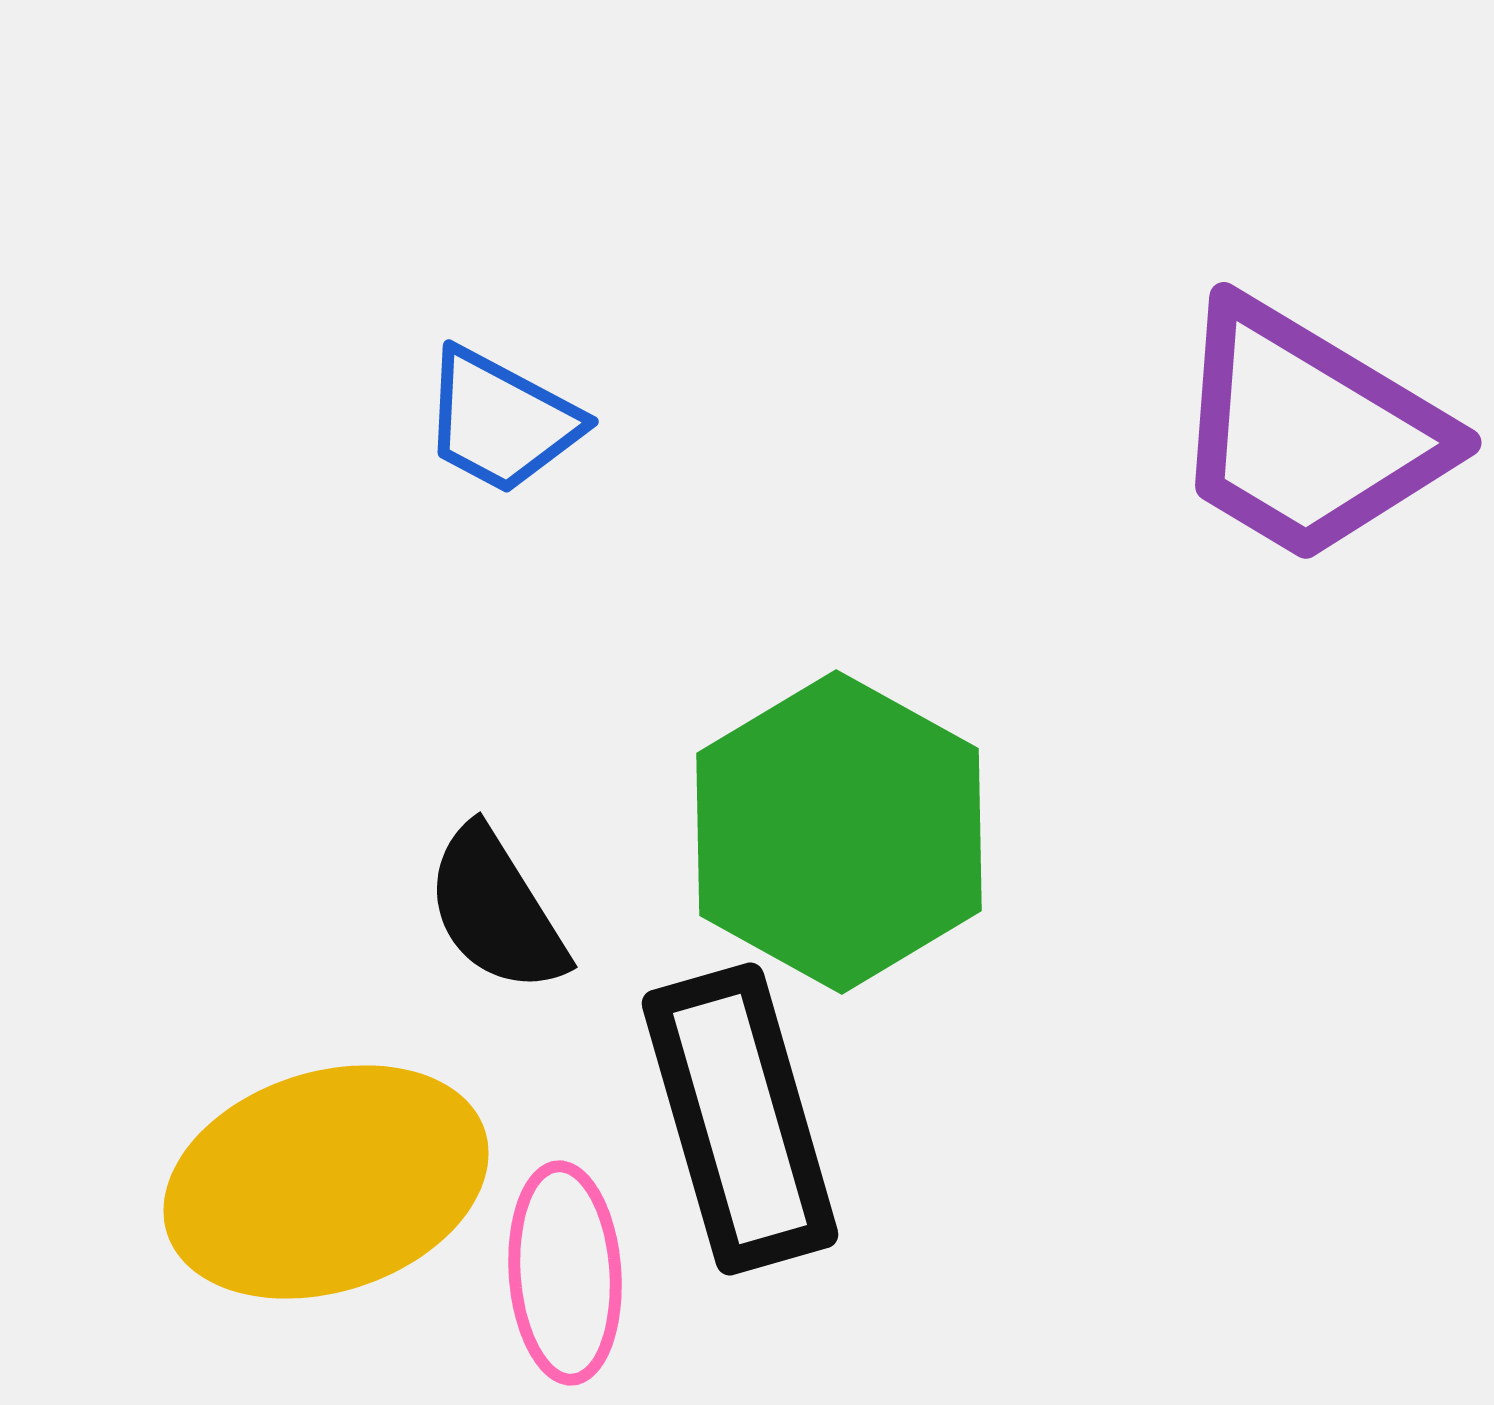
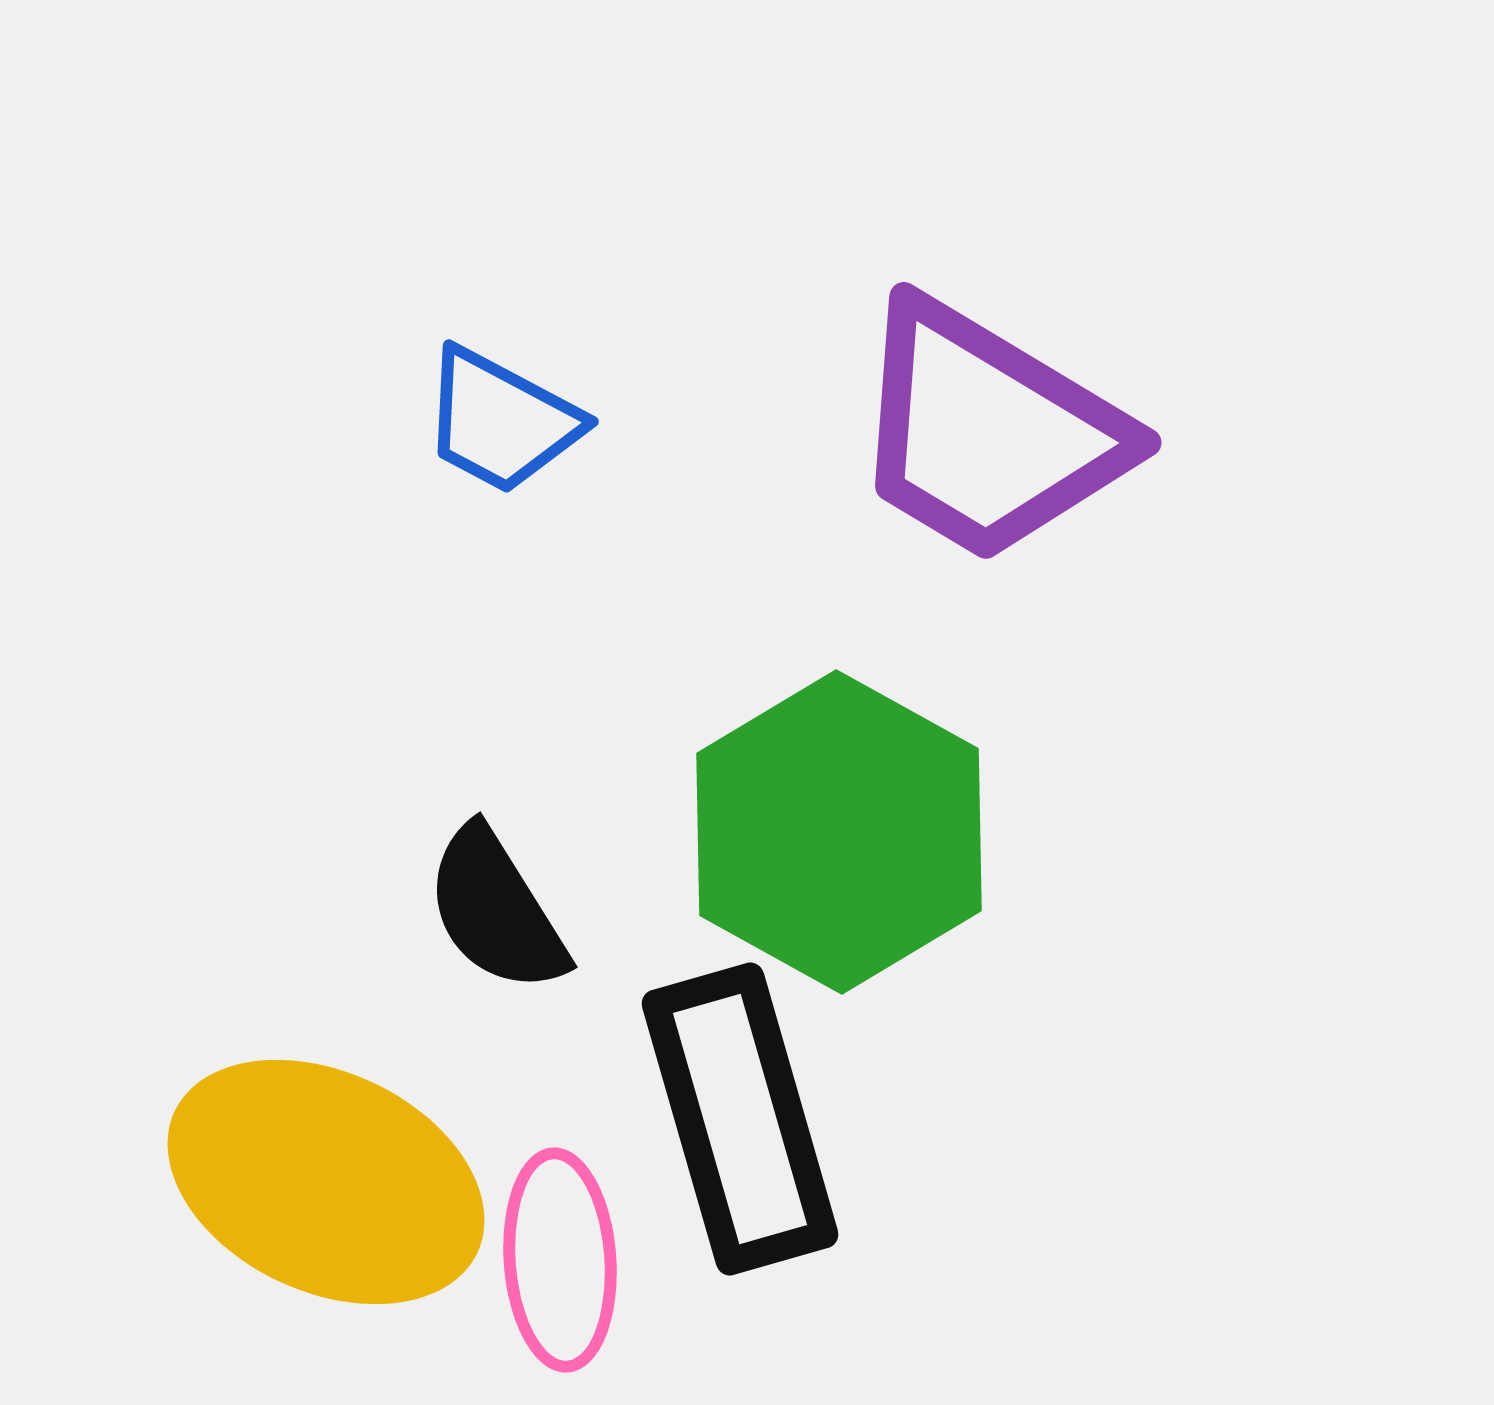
purple trapezoid: moved 320 px left
yellow ellipse: rotated 43 degrees clockwise
pink ellipse: moved 5 px left, 13 px up
